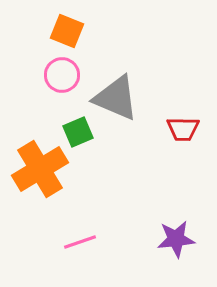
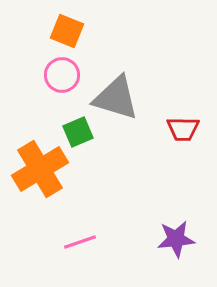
gray triangle: rotated 6 degrees counterclockwise
